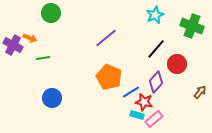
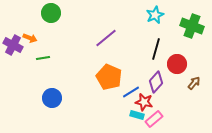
black line: rotated 25 degrees counterclockwise
brown arrow: moved 6 px left, 9 px up
